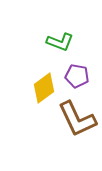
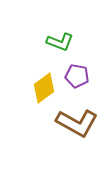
brown L-shape: moved 4 px down; rotated 36 degrees counterclockwise
